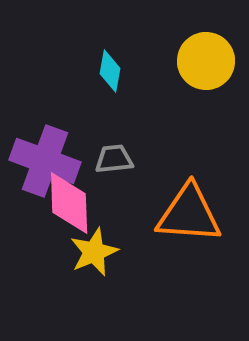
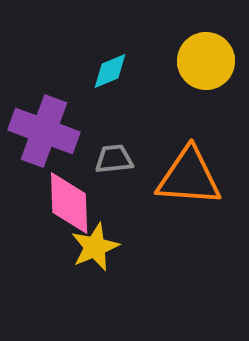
cyan diamond: rotated 57 degrees clockwise
purple cross: moved 1 px left, 30 px up
orange triangle: moved 37 px up
yellow star: moved 1 px right, 5 px up
